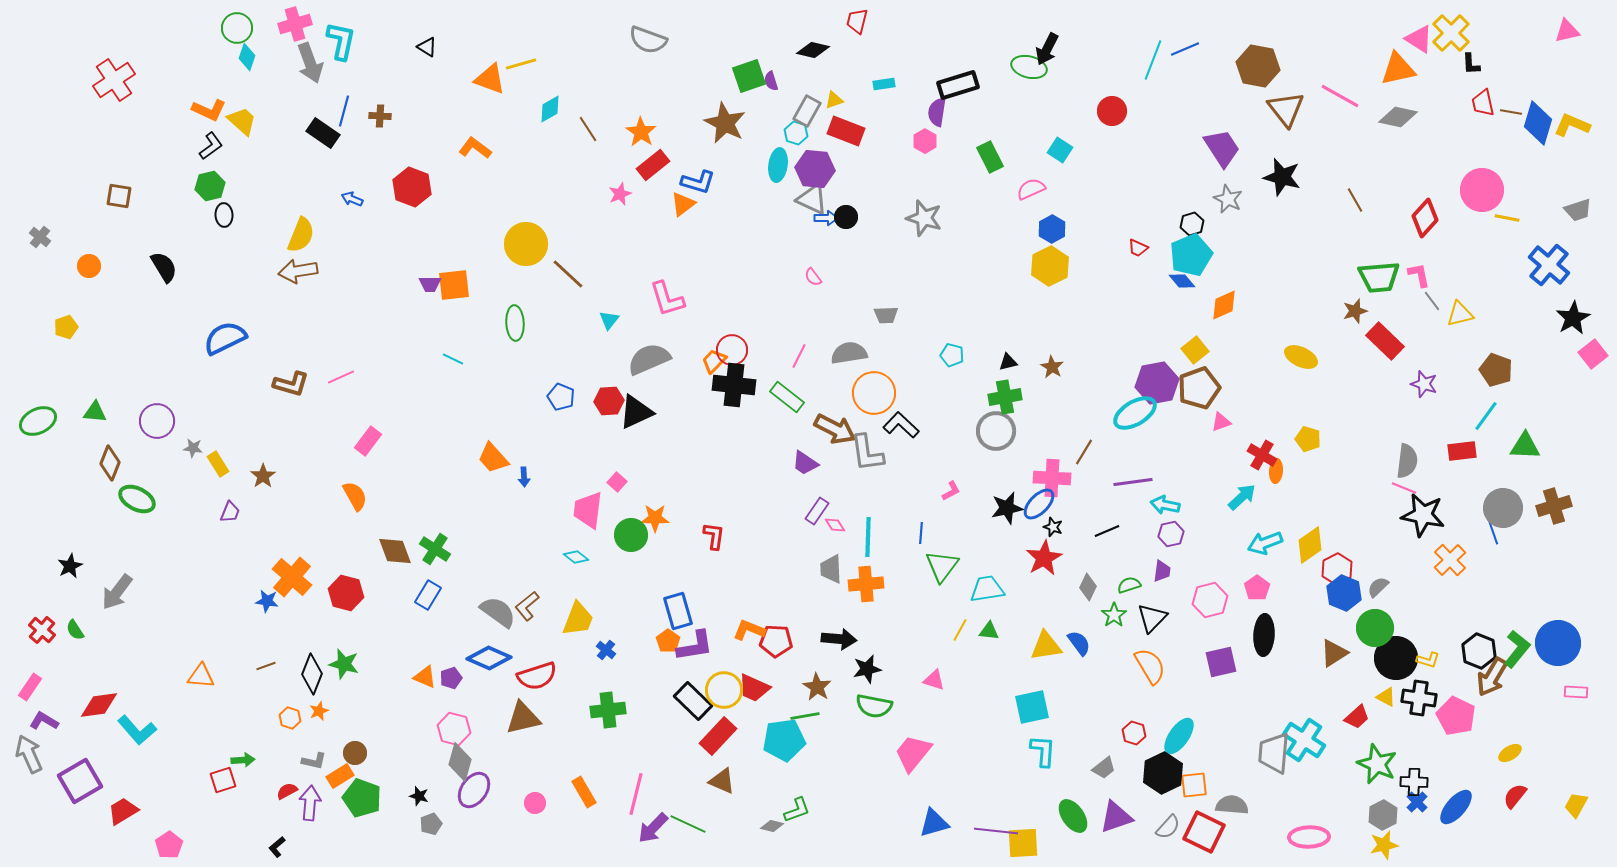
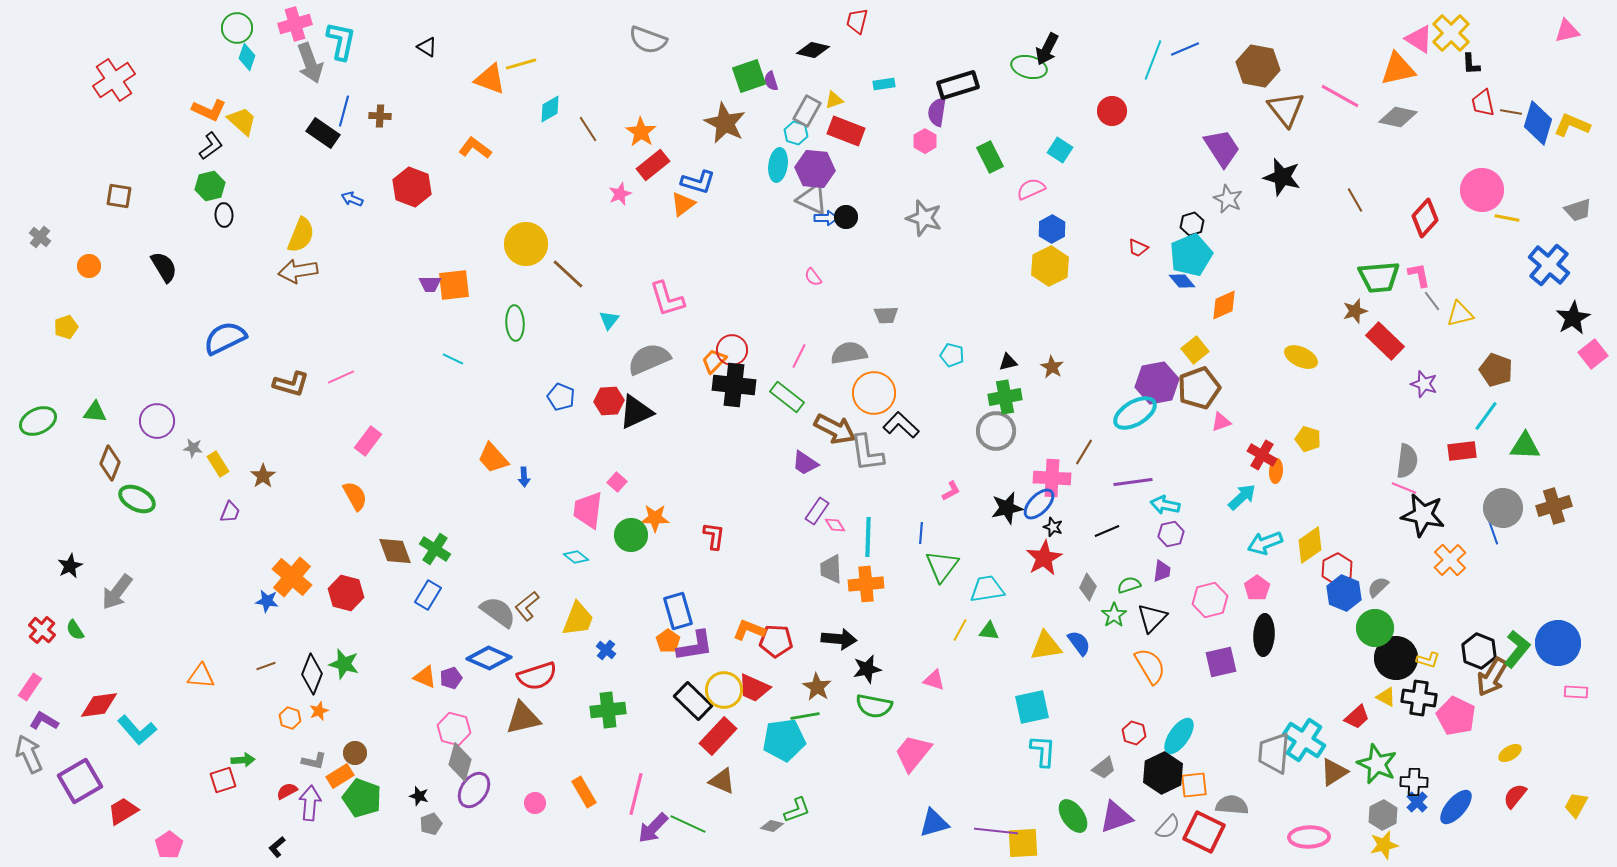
brown triangle at (1334, 653): moved 119 px down
